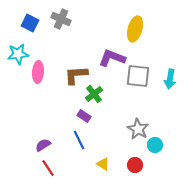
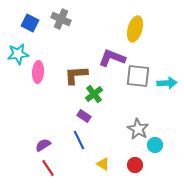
cyan arrow: moved 3 px left, 4 px down; rotated 102 degrees counterclockwise
